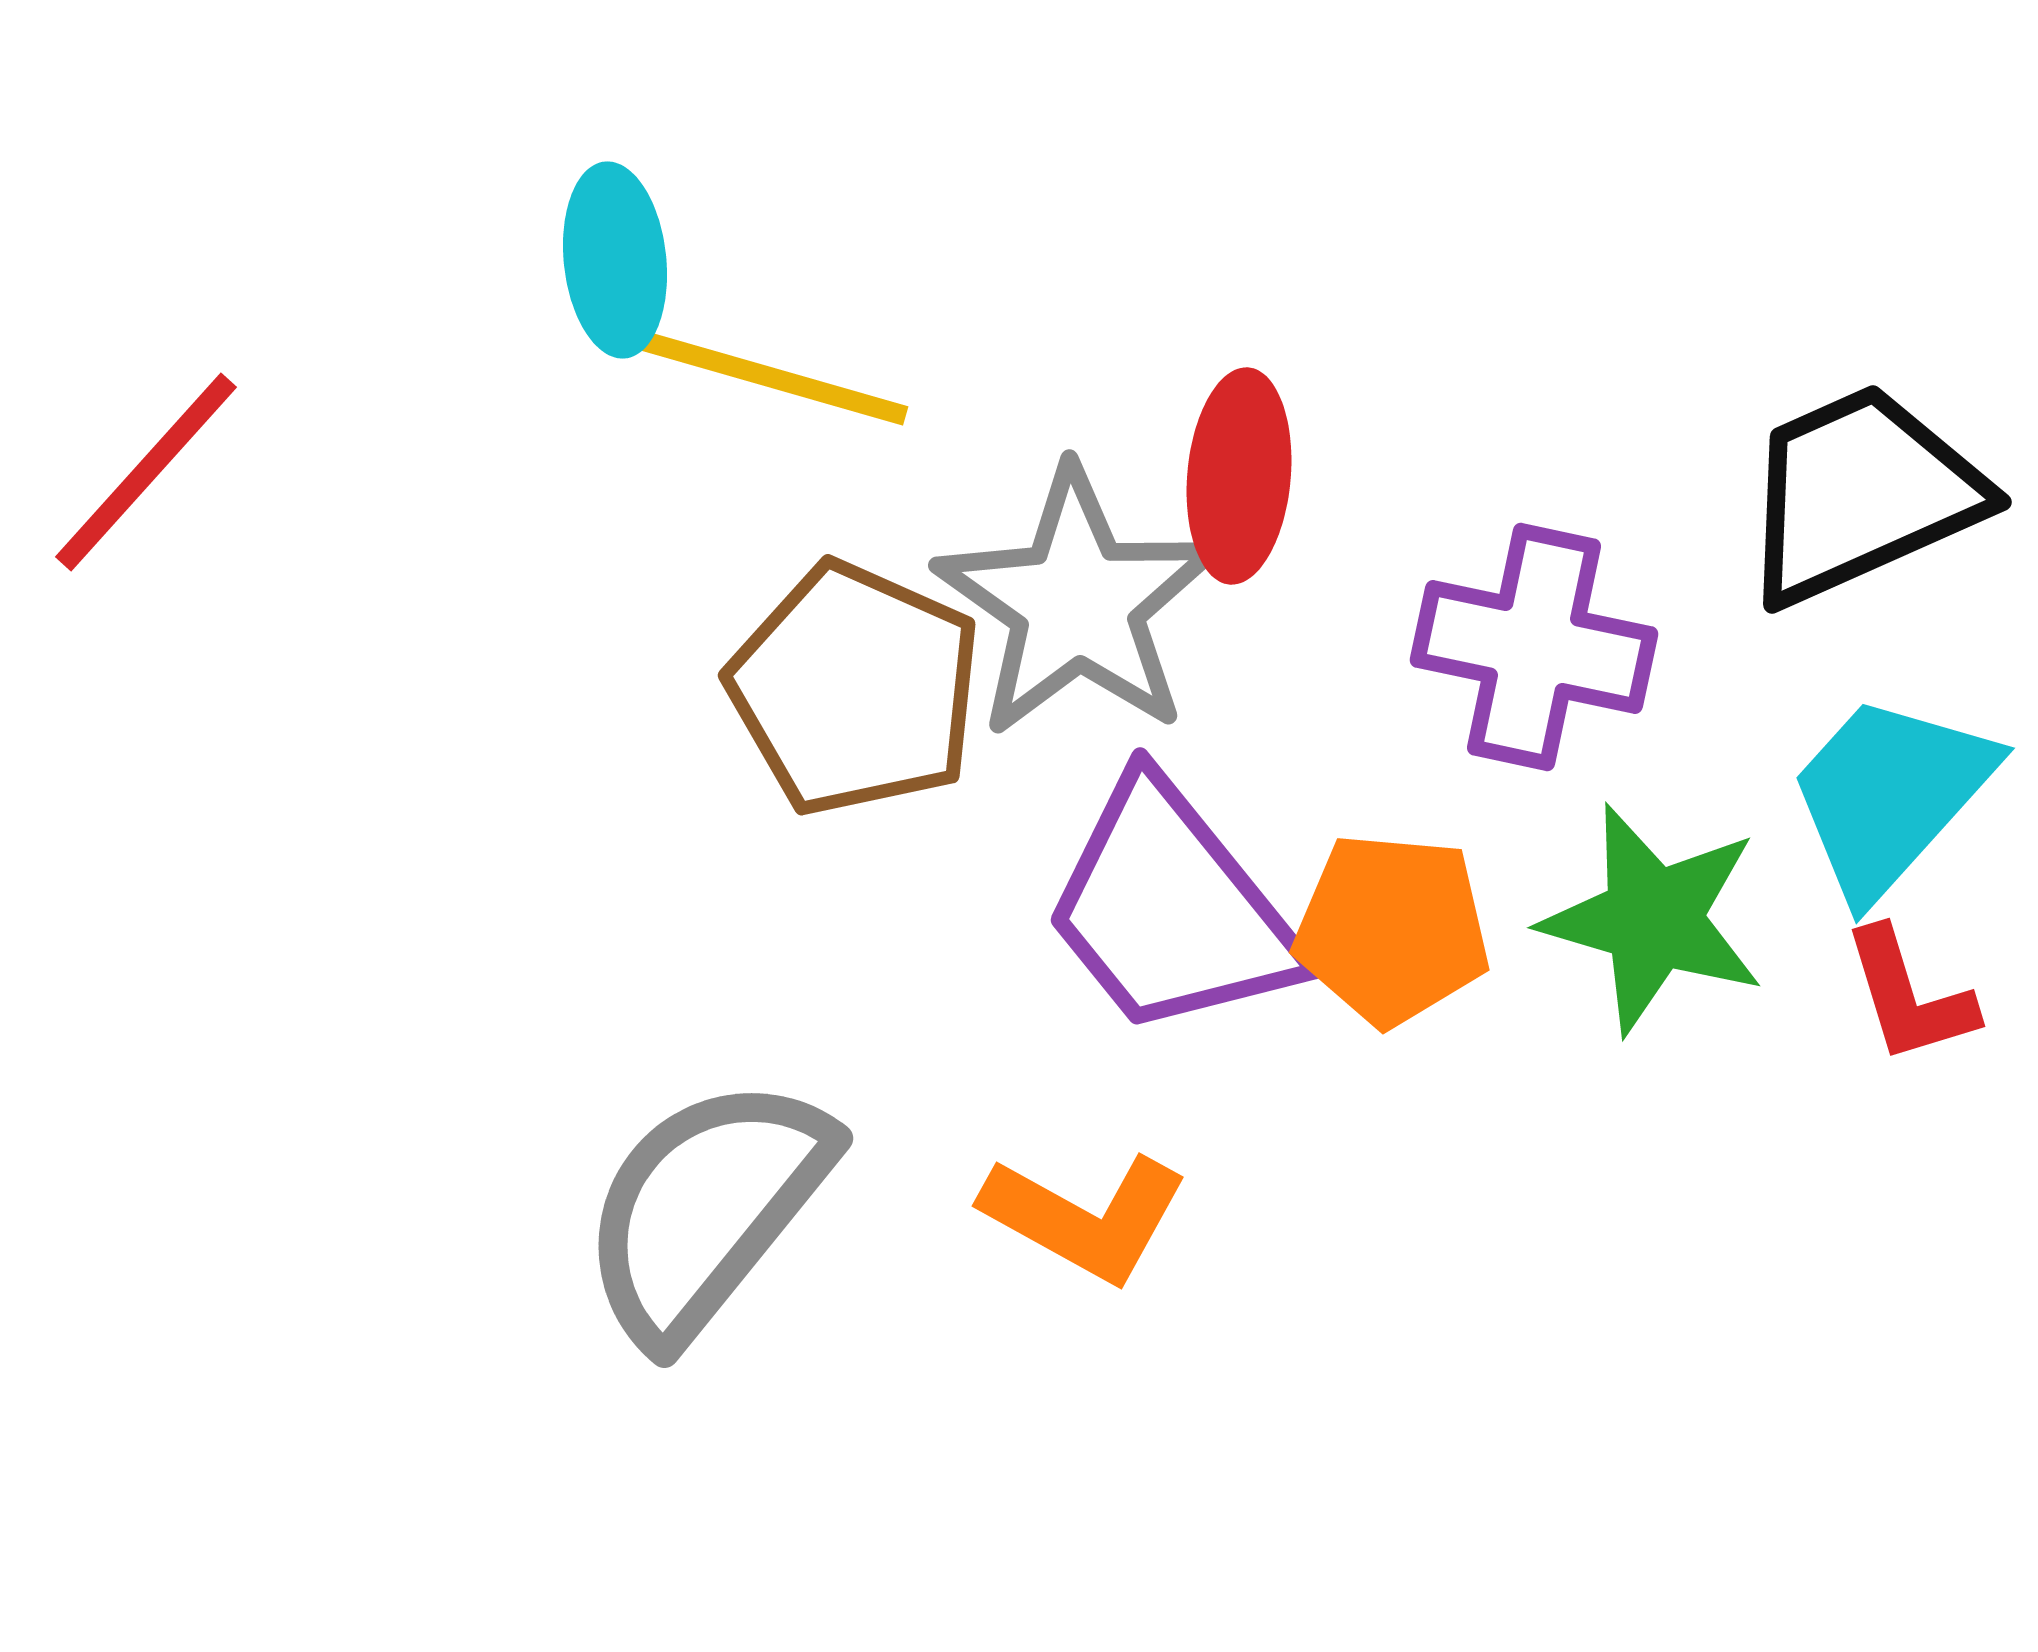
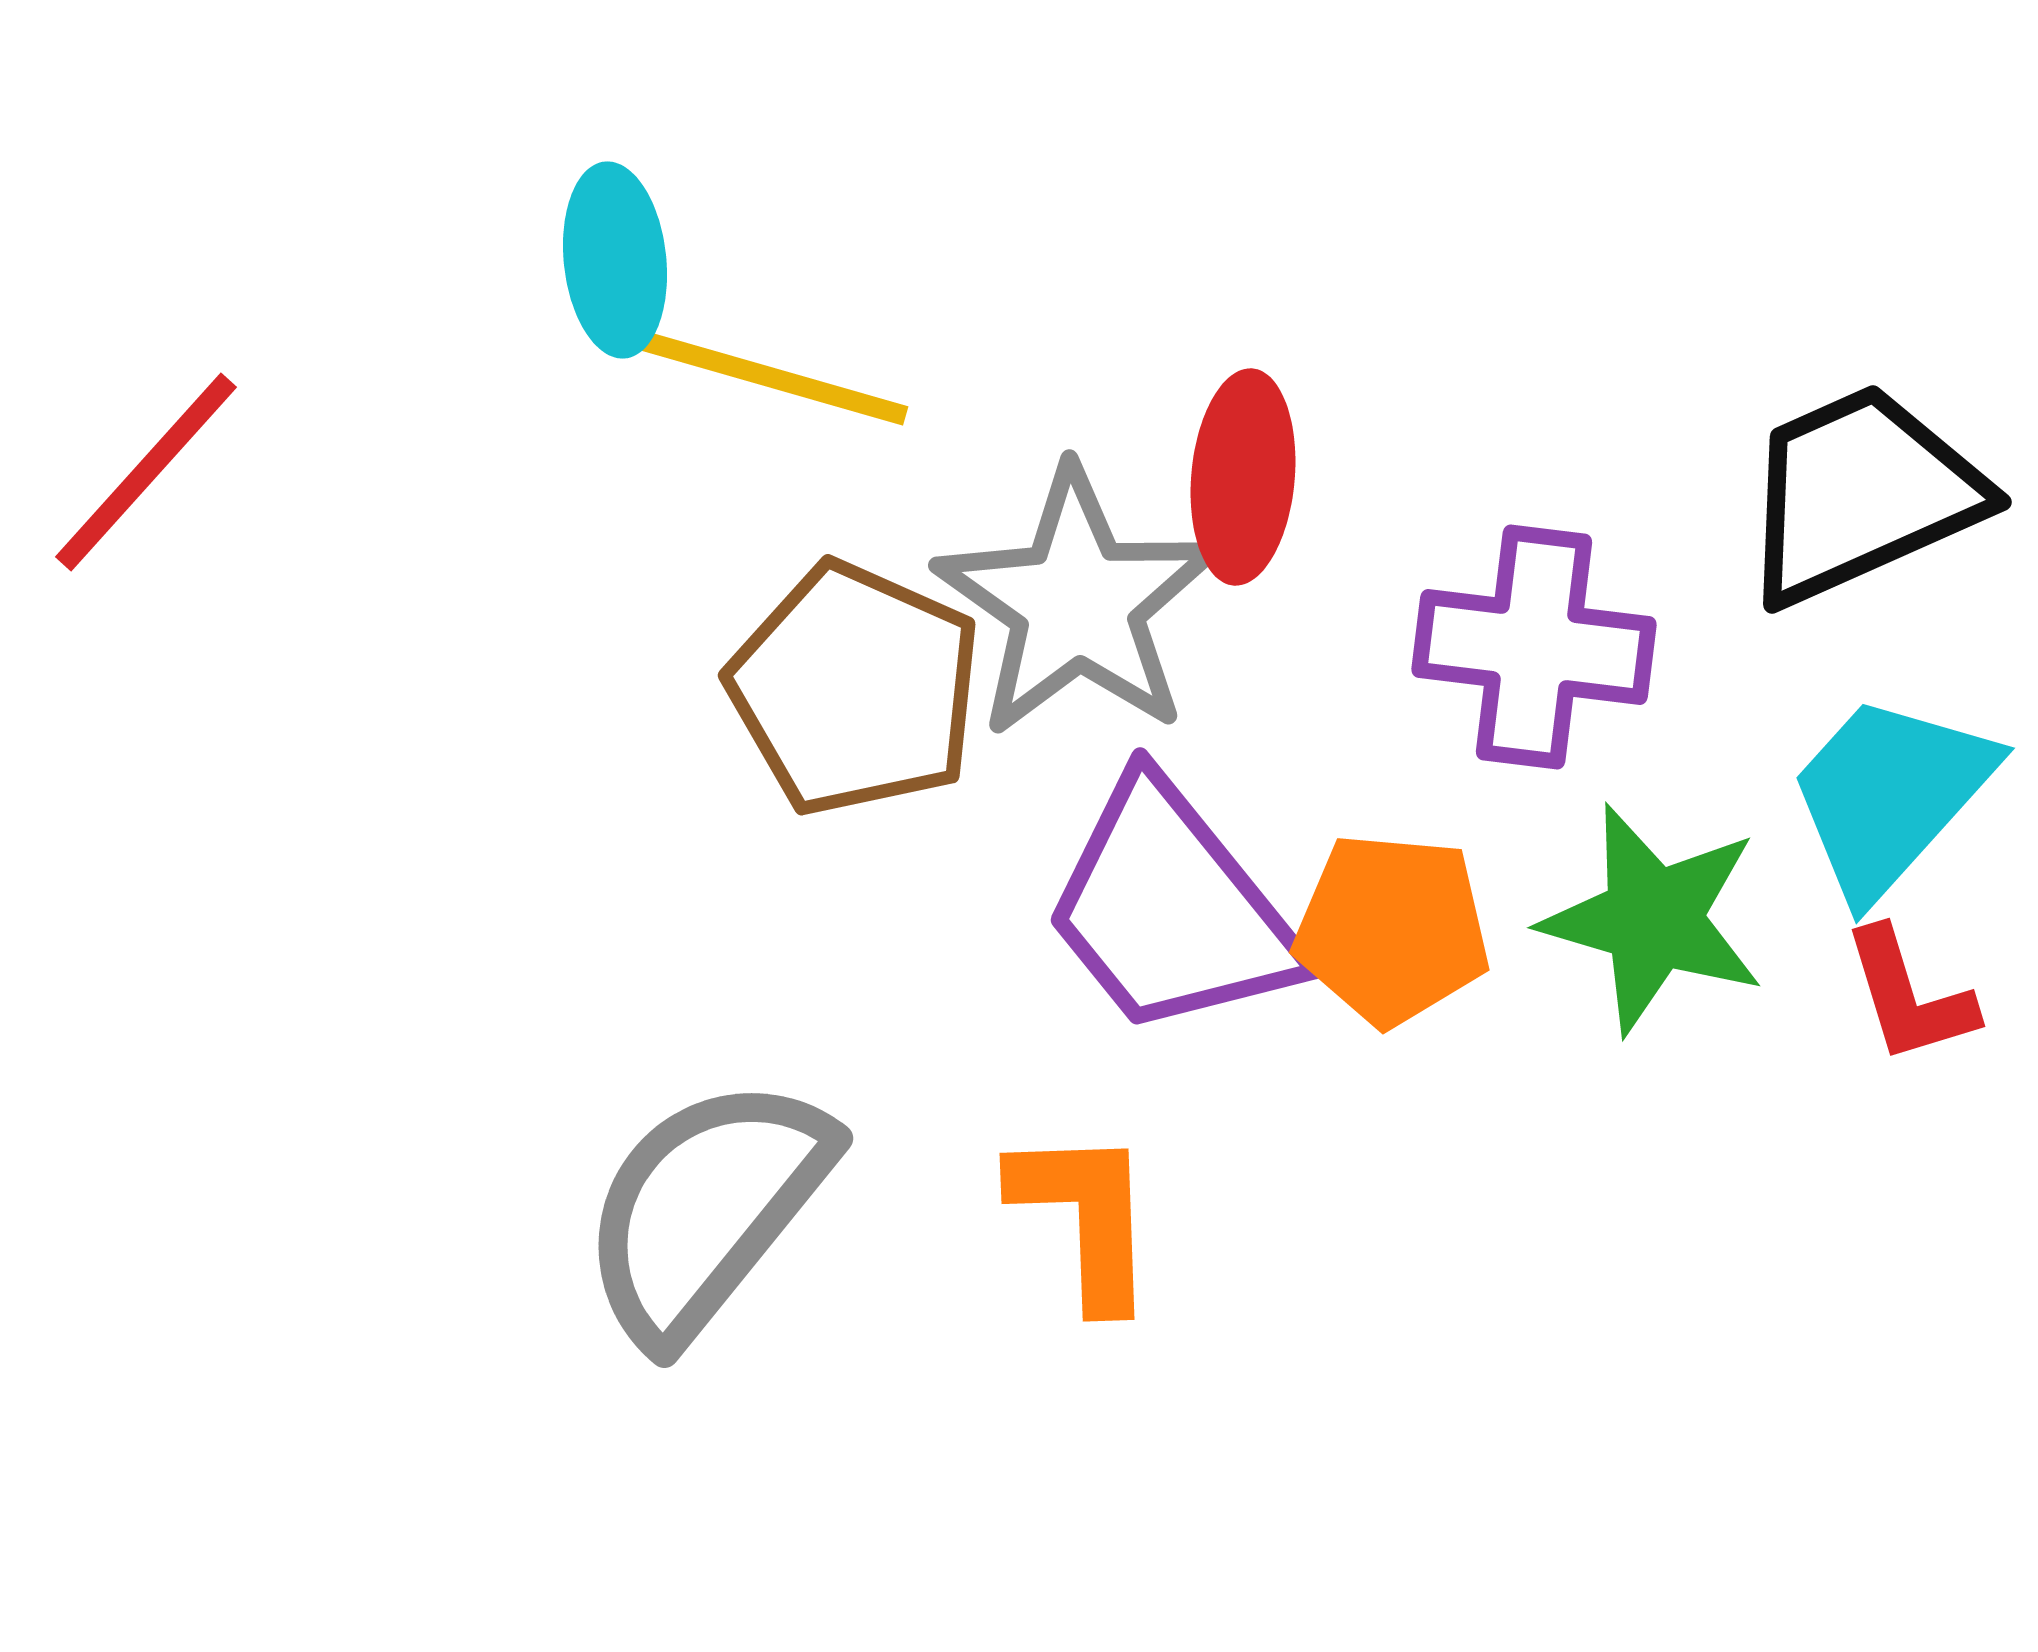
red ellipse: moved 4 px right, 1 px down
purple cross: rotated 5 degrees counterclockwise
orange L-shape: rotated 121 degrees counterclockwise
